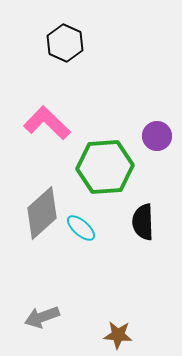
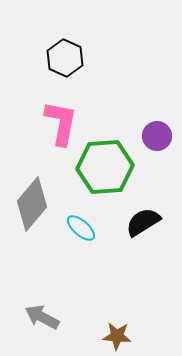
black hexagon: moved 15 px down
pink L-shape: moved 14 px right; rotated 57 degrees clockwise
gray diamond: moved 10 px left, 9 px up; rotated 8 degrees counterclockwise
black semicircle: rotated 60 degrees clockwise
gray arrow: rotated 48 degrees clockwise
brown star: moved 1 px left, 1 px down
